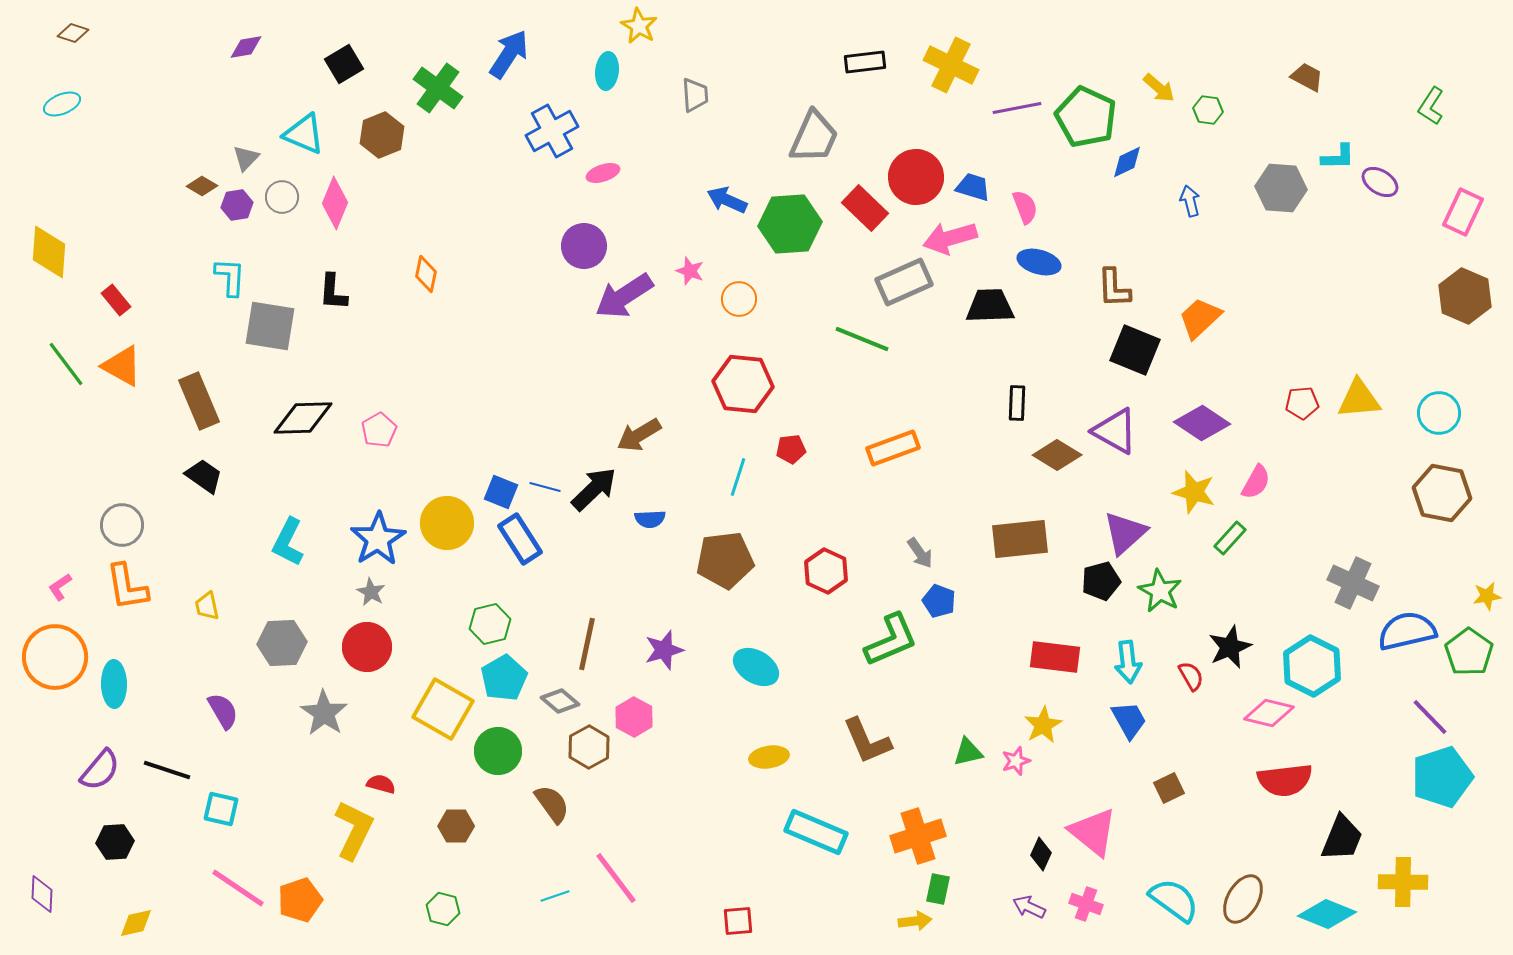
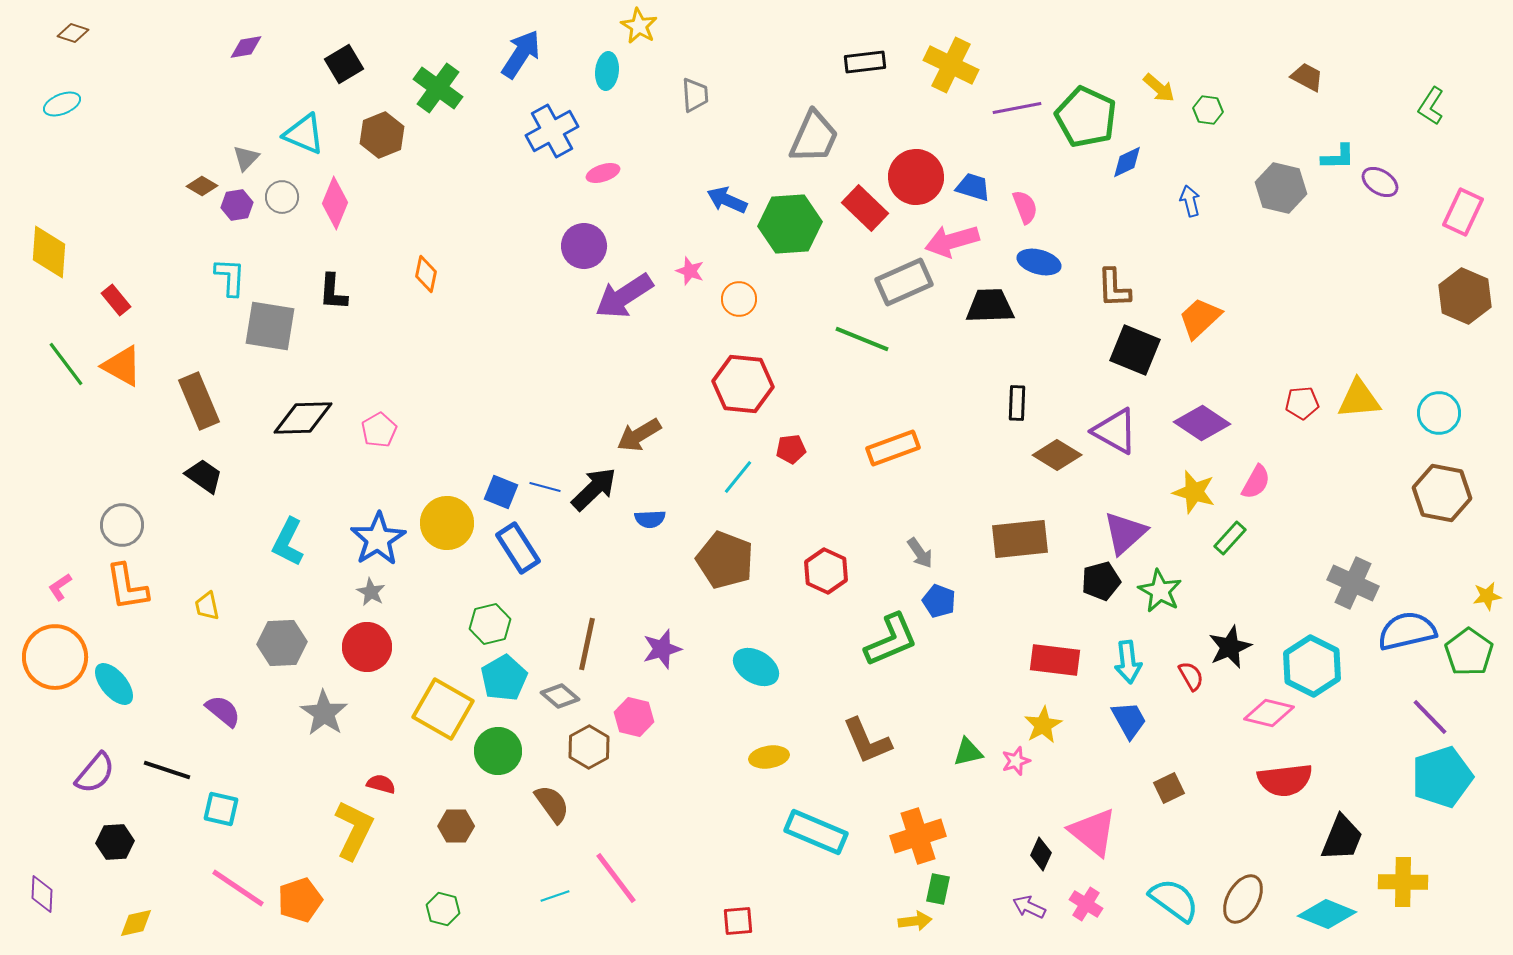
blue arrow at (509, 54): moved 12 px right
gray hexagon at (1281, 188): rotated 9 degrees clockwise
pink arrow at (950, 238): moved 2 px right, 3 px down
cyan line at (738, 477): rotated 21 degrees clockwise
blue rectangle at (520, 539): moved 2 px left, 9 px down
brown pentagon at (725, 560): rotated 28 degrees clockwise
purple star at (664, 650): moved 2 px left, 1 px up
red rectangle at (1055, 657): moved 3 px down
cyan ellipse at (114, 684): rotated 39 degrees counterclockwise
gray diamond at (560, 701): moved 5 px up
purple semicircle at (223, 711): rotated 21 degrees counterclockwise
pink hexagon at (634, 717): rotated 15 degrees counterclockwise
purple semicircle at (100, 770): moved 5 px left, 3 px down
pink cross at (1086, 904): rotated 12 degrees clockwise
